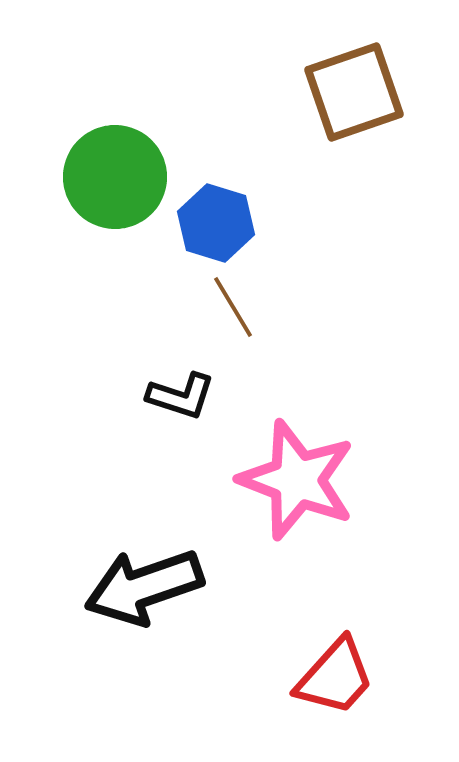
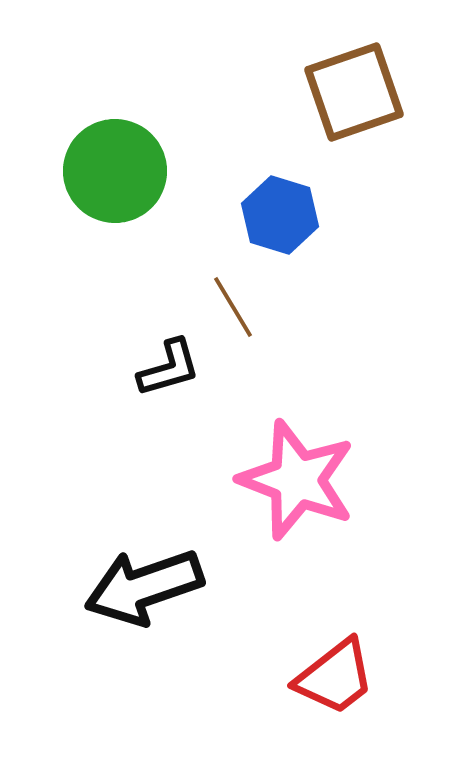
green circle: moved 6 px up
blue hexagon: moved 64 px right, 8 px up
black L-shape: moved 12 px left, 28 px up; rotated 34 degrees counterclockwise
red trapezoid: rotated 10 degrees clockwise
